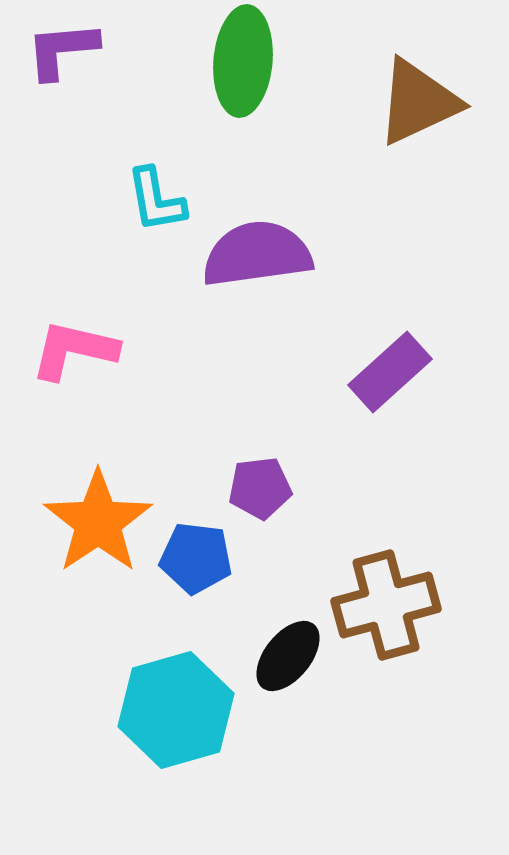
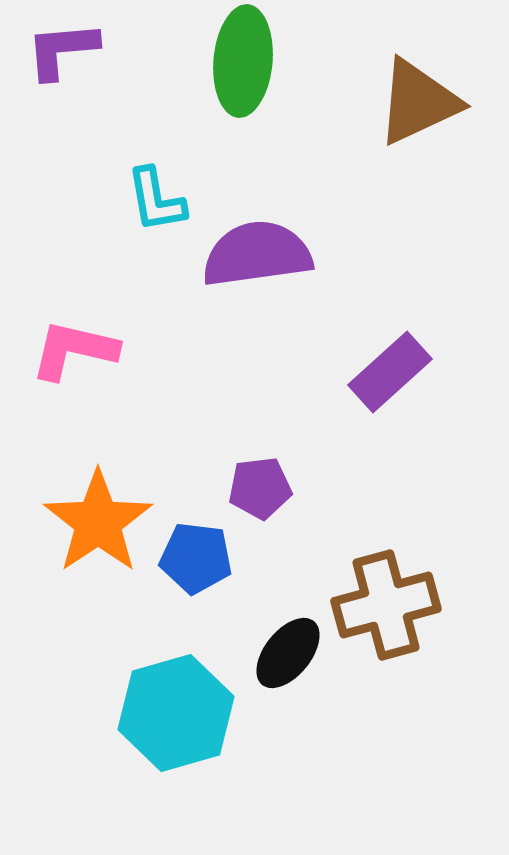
black ellipse: moved 3 px up
cyan hexagon: moved 3 px down
